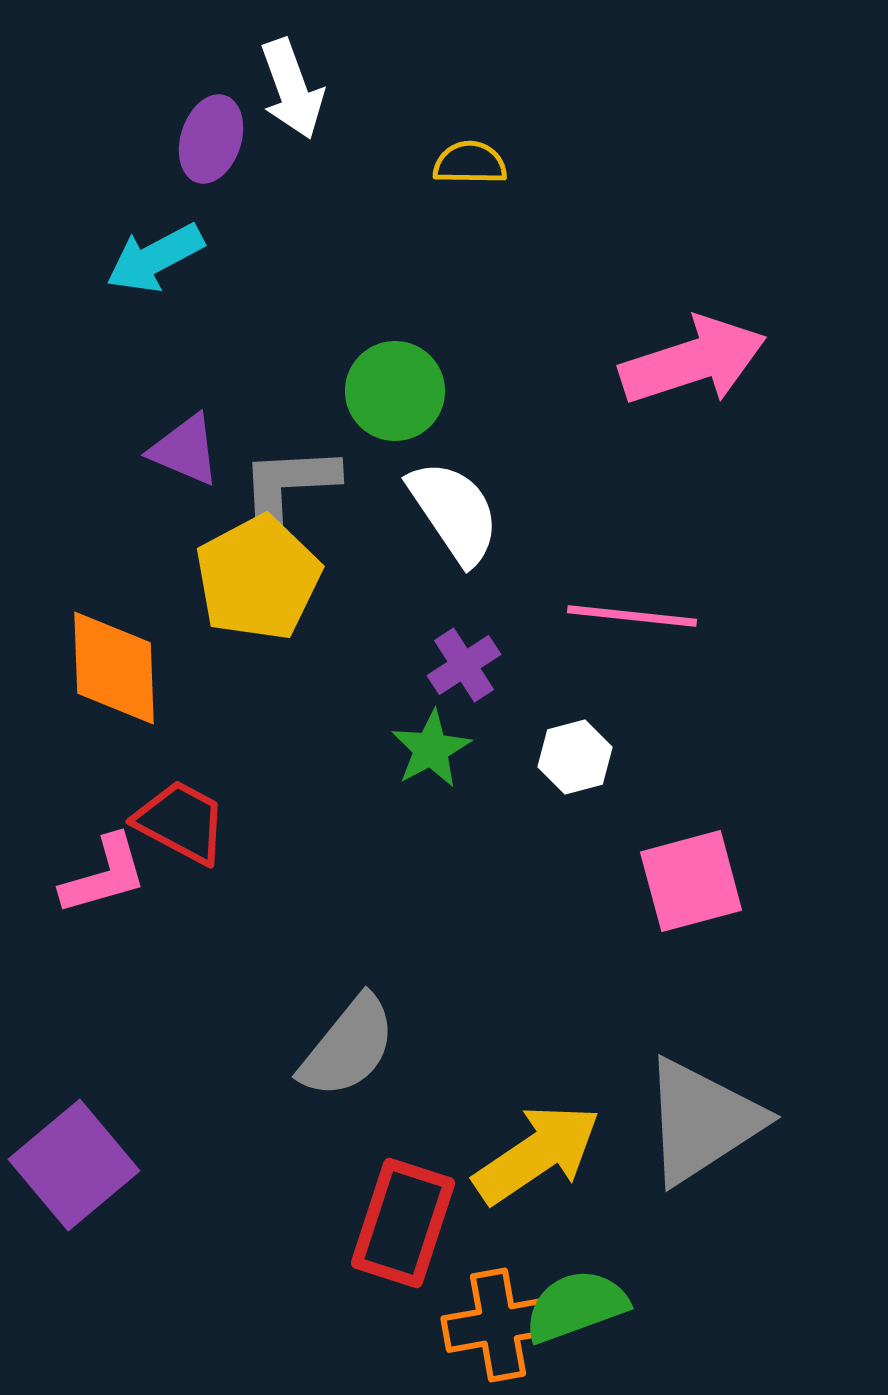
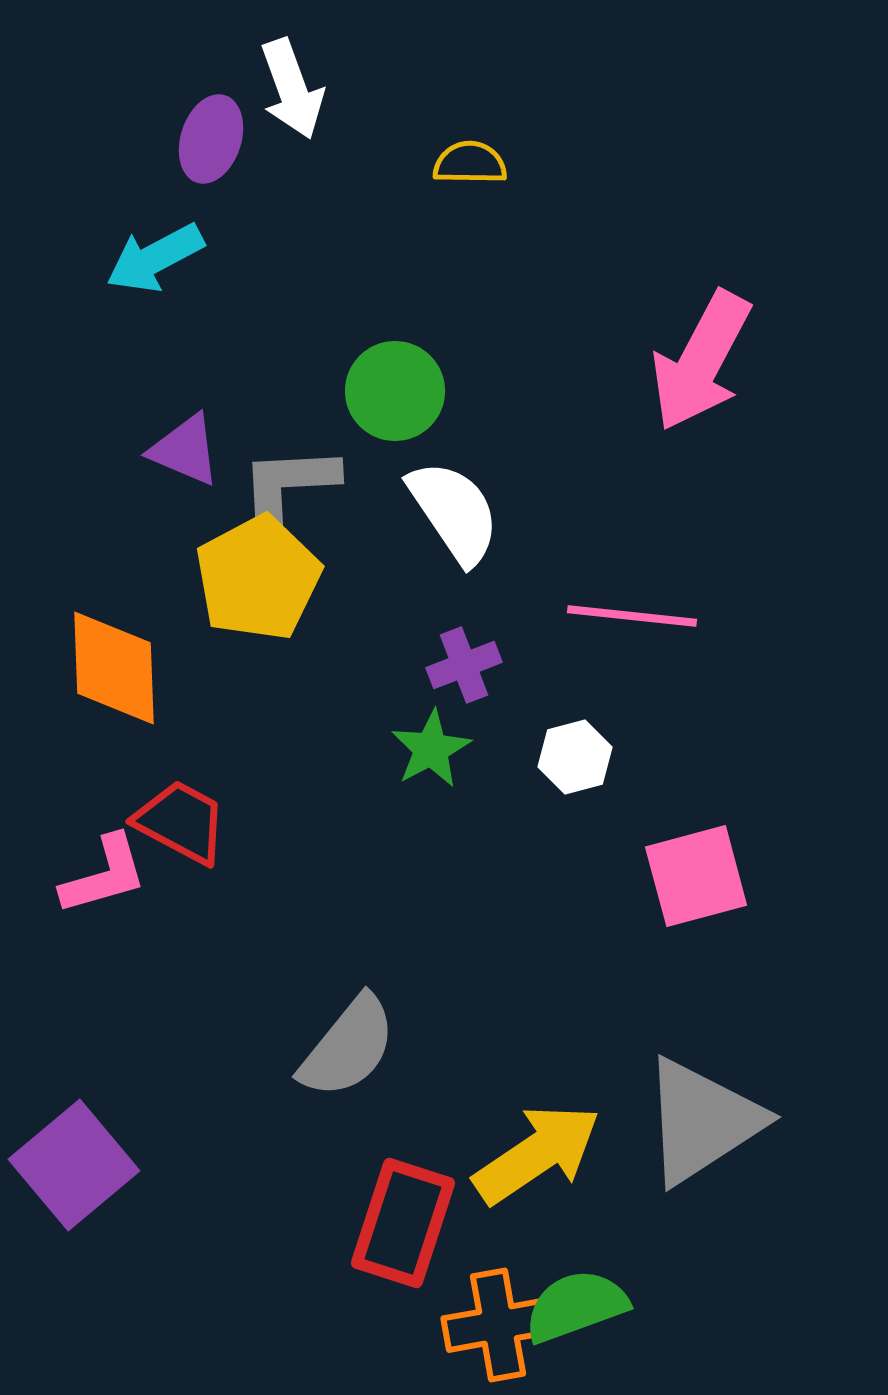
pink arrow: moved 8 px right; rotated 136 degrees clockwise
purple cross: rotated 12 degrees clockwise
pink square: moved 5 px right, 5 px up
